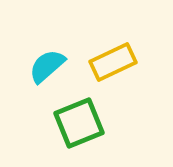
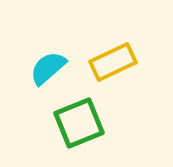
cyan semicircle: moved 1 px right, 2 px down
